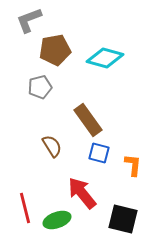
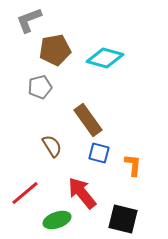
red line: moved 15 px up; rotated 64 degrees clockwise
